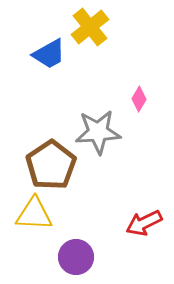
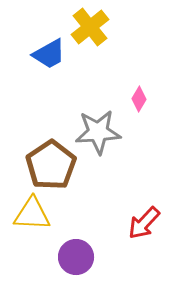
yellow triangle: moved 2 px left
red arrow: rotated 21 degrees counterclockwise
